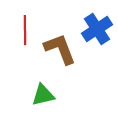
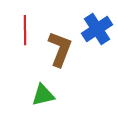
brown L-shape: rotated 42 degrees clockwise
